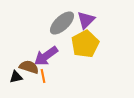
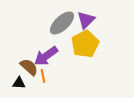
brown semicircle: rotated 24 degrees clockwise
black triangle: moved 3 px right, 6 px down; rotated 16 degrees clockwise
